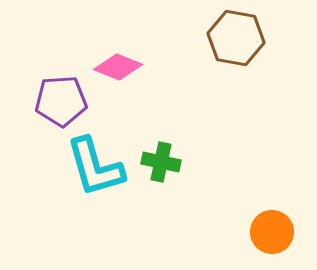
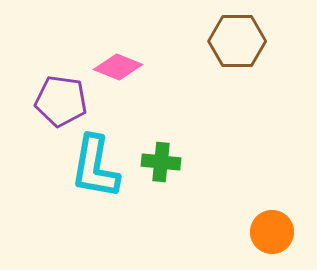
brown hexagon: moved 1 px right, 3 px down; rotated 10 degrees counterclockwise
purple pentagon: rotated 12 degrees clockwise
green cross: rotated 6 degrees counterclockwise
cyan L-shape: rotated 26 degrees clockwise
